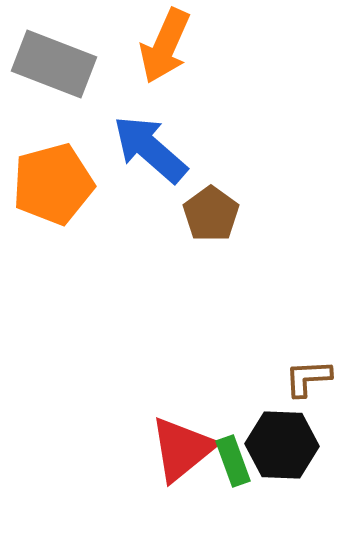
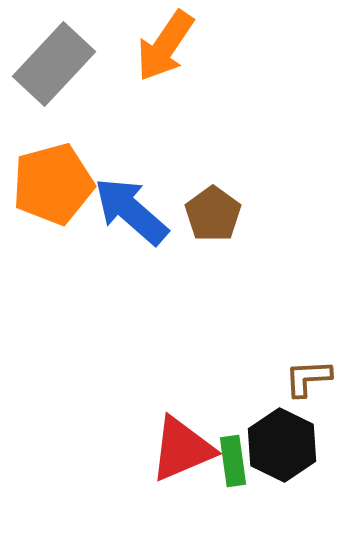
orange arrow: rotated 10 degrees clockwise
gray rectangle: rotated 68 degrees counterclockwise
blue arrow: moved 19 px left, 62 px down
brown pentagon: moved 2 px right
black hexagon: rotated 24 degrees clockwise
red triangle: rotated 16 degrees clockwise
green rectangle: rotated 12 degrees clockwise
